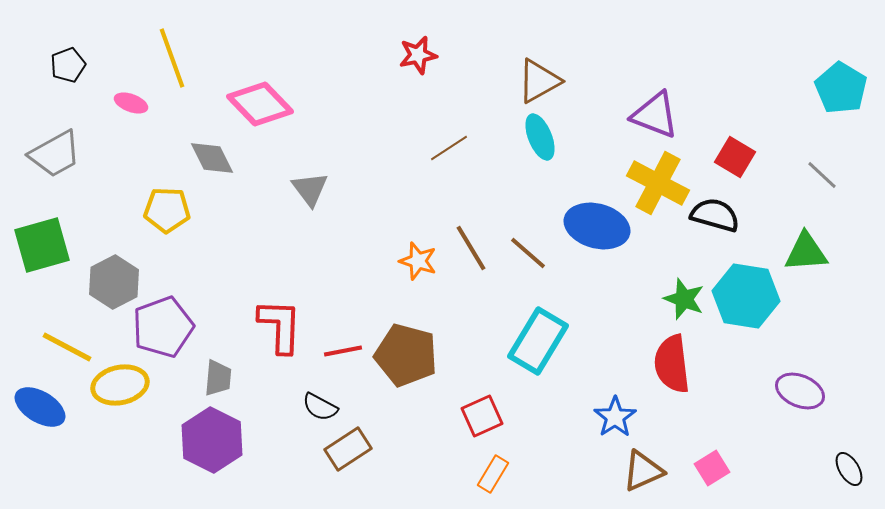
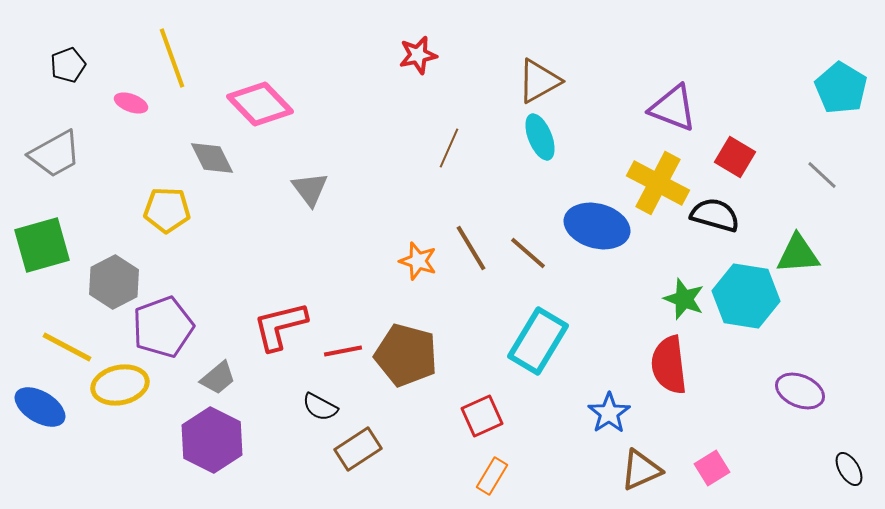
purple triangle at (655, 115): moved 18 px right, 7 px up
brown line at (449, 148): rotated 33 degrees counterclockwise
green triangle at (806, 252): moved 8 px left, 2 px down
red L-shape at (280, 326): rotated 106 degrees counterclockwise
red semicircle at (672, 364): moved 3 px left, 1 px down
gray trapezoid at (218, 378): rotated 45 degrees clockwise
blue star at (615, 417): moved 6 px left, 4 px up
brown rectangle at (348, 449): moved 10 px right
brown triangle at (643, 471): moved 2 px left, 1 px up
orange rectangle at (493, 474): moved 1 px left, 2 px down
